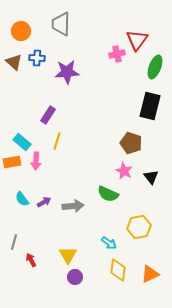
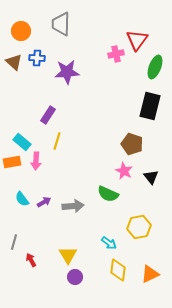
pink cross: moved 1 px left
brown pentagon: moved 1 px right, 1 px down
